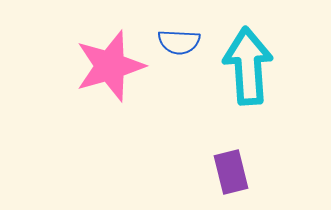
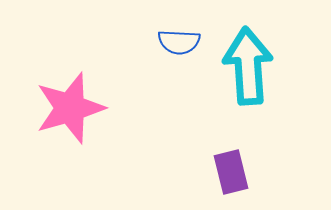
pink star: moved 40 px left, 42 px down
